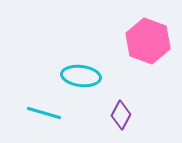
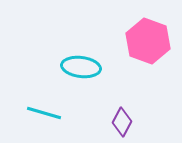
cyan ellipse: moved 9 px up
purple diamond: moved 1 px right, 7 px down
